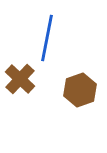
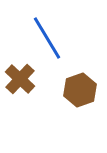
blue line: rotated 42 degrees counterclockwise
